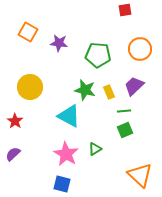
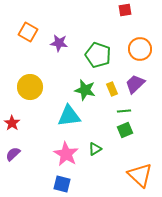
green pentagon: rotated 15 degrees clockwise
purple trapezoid: moved 1 px right, 2 px up
yellow rectangle: moved 3 px right, 3 px up
cyan triangle: rotated 35 degrees counterclockwise
red star: moved 3 px left, 2 px down
